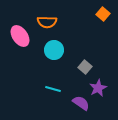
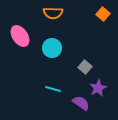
orange semicircle: moved 6 px right, 9 px up
cyan circle: moved 2 px left, 2 px up
